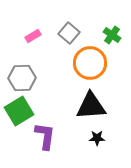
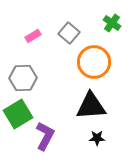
green cross: moved 12 px up
orange circle: moved 4 px right, 1 px up
gray hexagon: moved 1 px right
green square: moved 1 px left, 3 px down
purple L-shape: rotated 20 degrees clockwise
